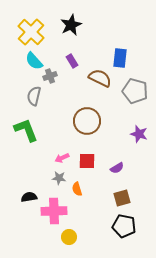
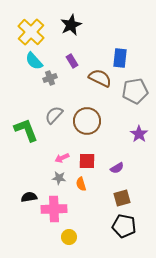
gray cross: moved 2 px down
gray pentagon: rotated 25 degrees counterclockwise
gray semicircle: moved 20 px right, 19 px down; rotated 30 degrees clockwise
purple star: rotated 18 degrees clockwise
orange semicircle: moved 4 px right, 5 px up
pink cross: moved 2 px up
